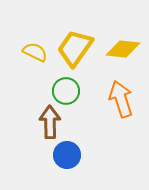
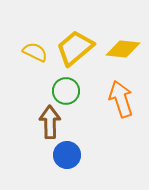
yellow trapezoid: rotated 15 degrees clockwise
